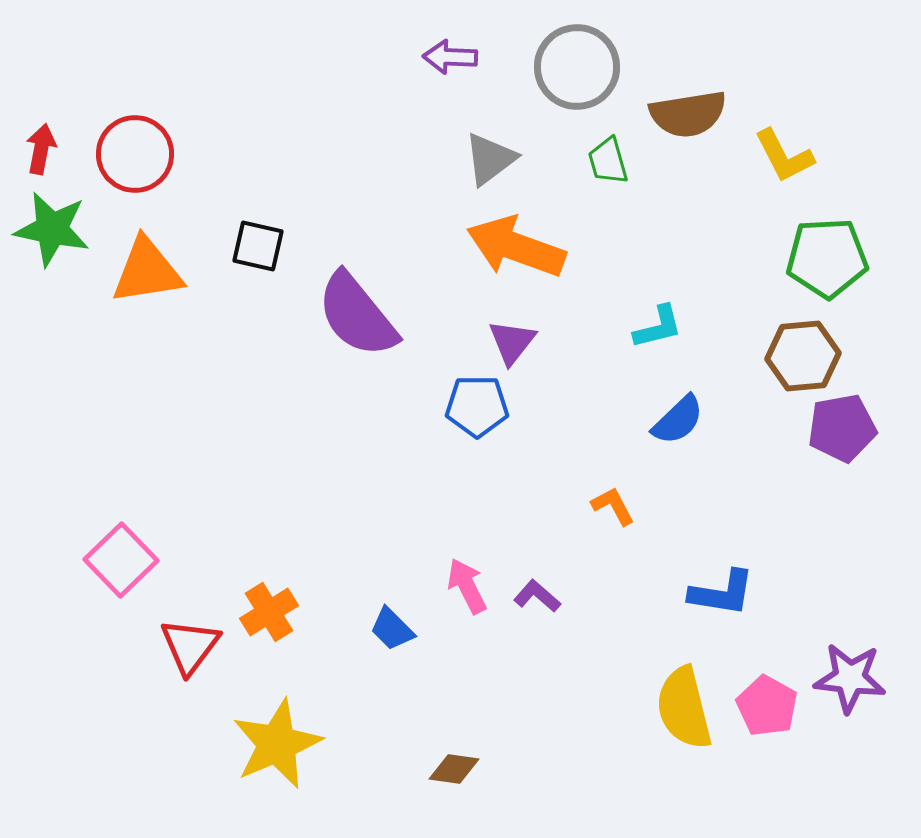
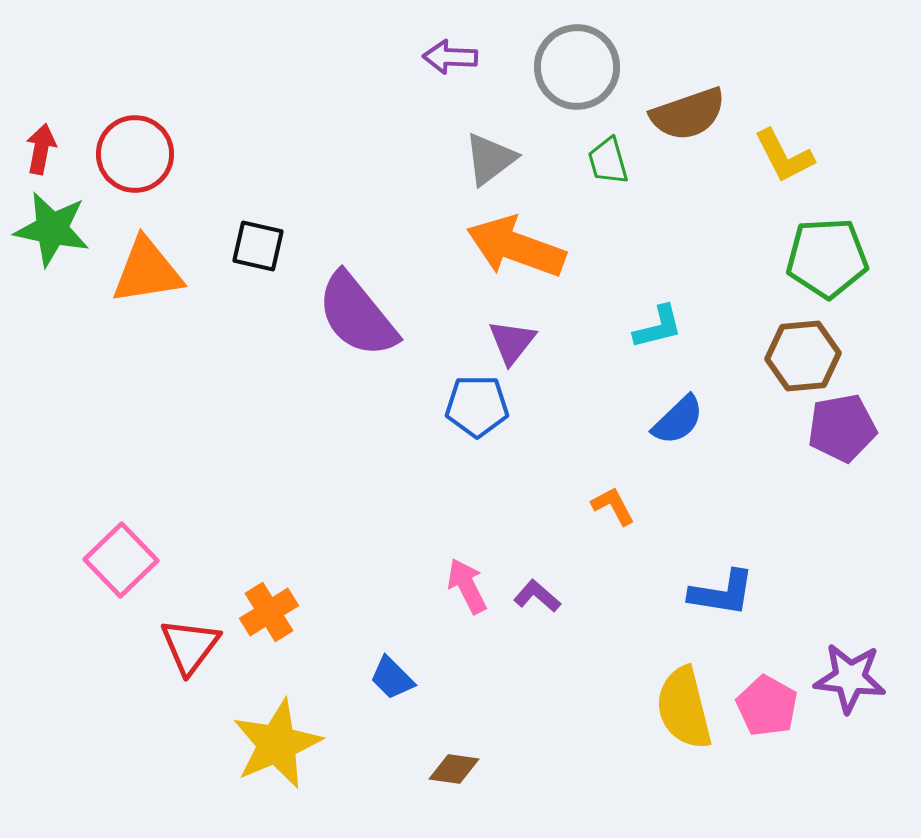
brown semicircle: rotated 10 degrees counterclockwise
blue trapezoid: moved 49 px down
